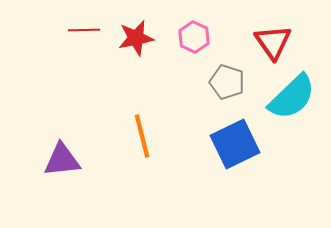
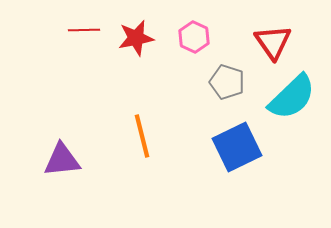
blue square: moved 2 px right, 3 px down
